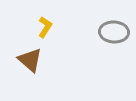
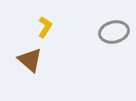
gray ellipse: rotated 16 degrees counterclockwise
